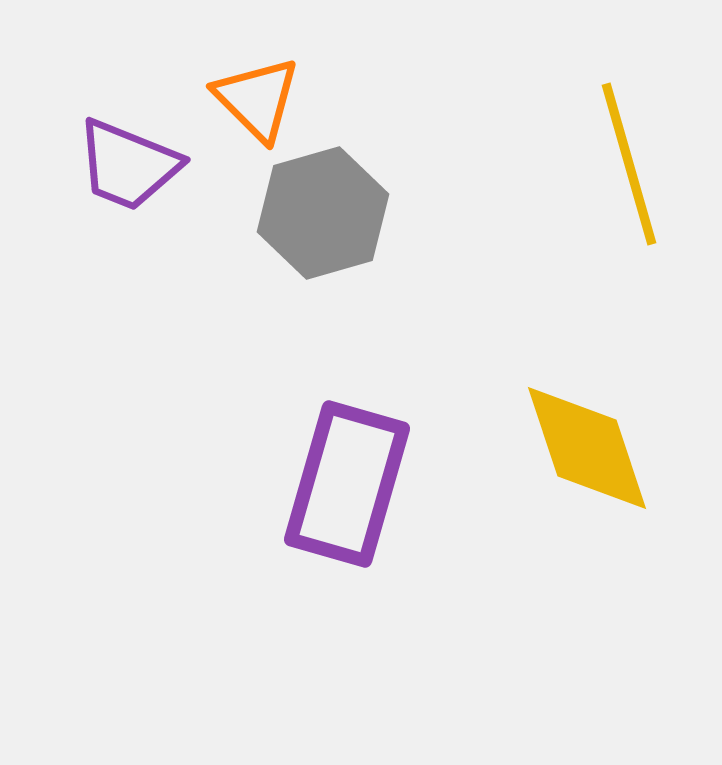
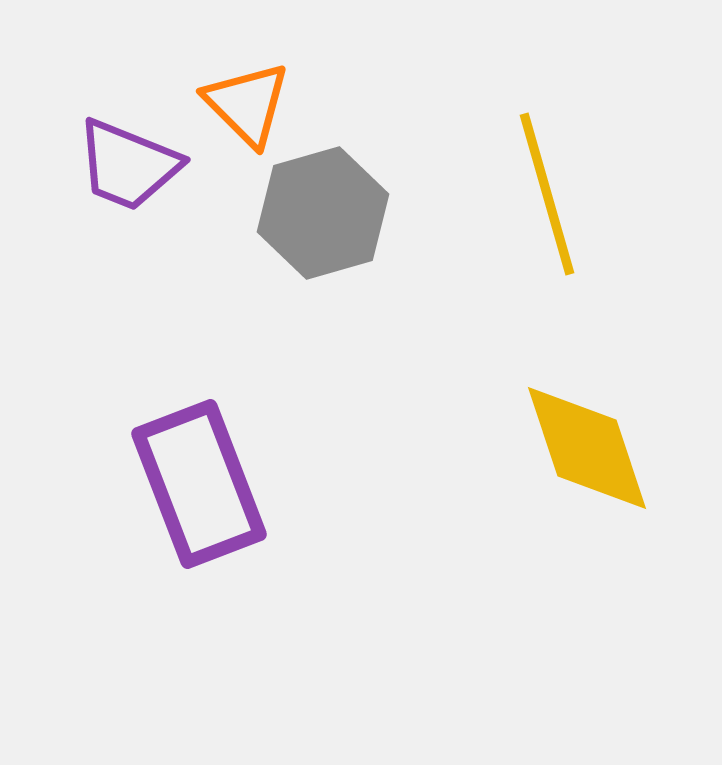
orange triangle: moved 10 px left, 5 px down
yellow line: moved 82 px left, 30 px down
purple rectangle: moved 148 px left; rotated 37 degrees counterclockwise
